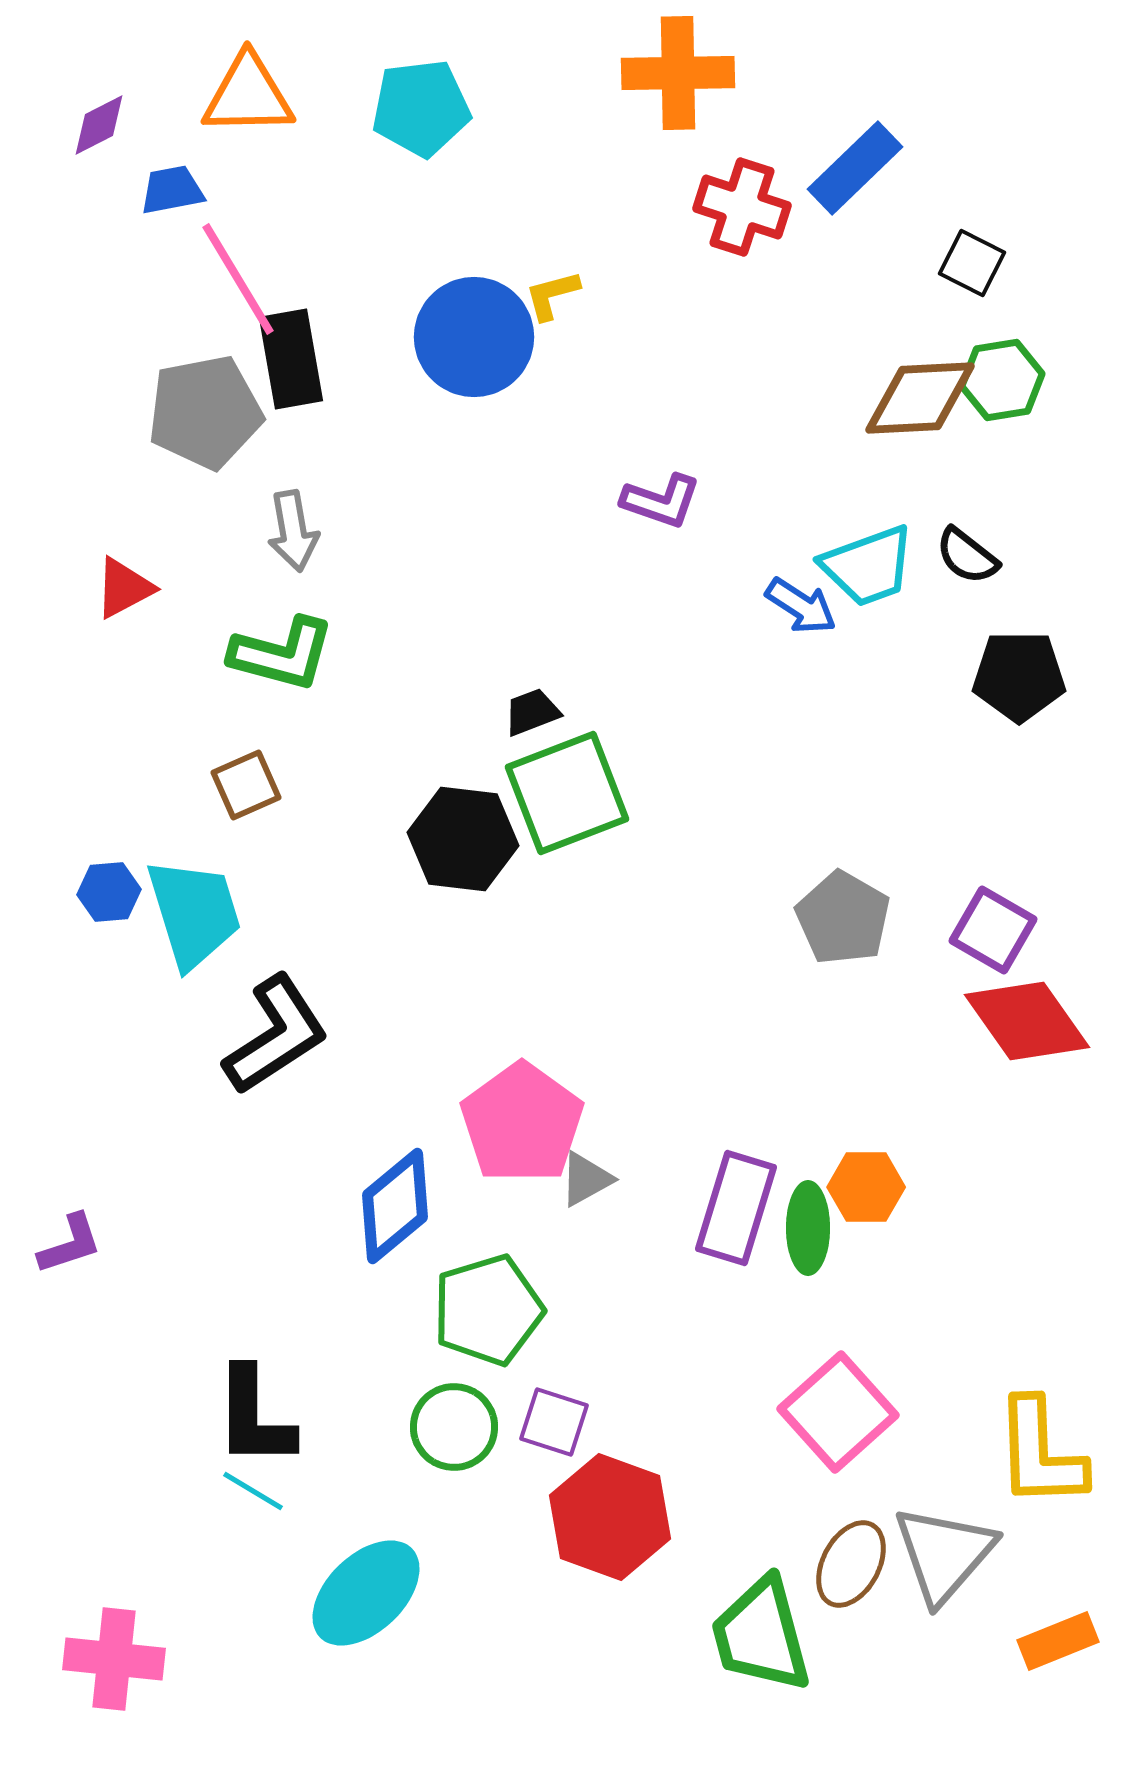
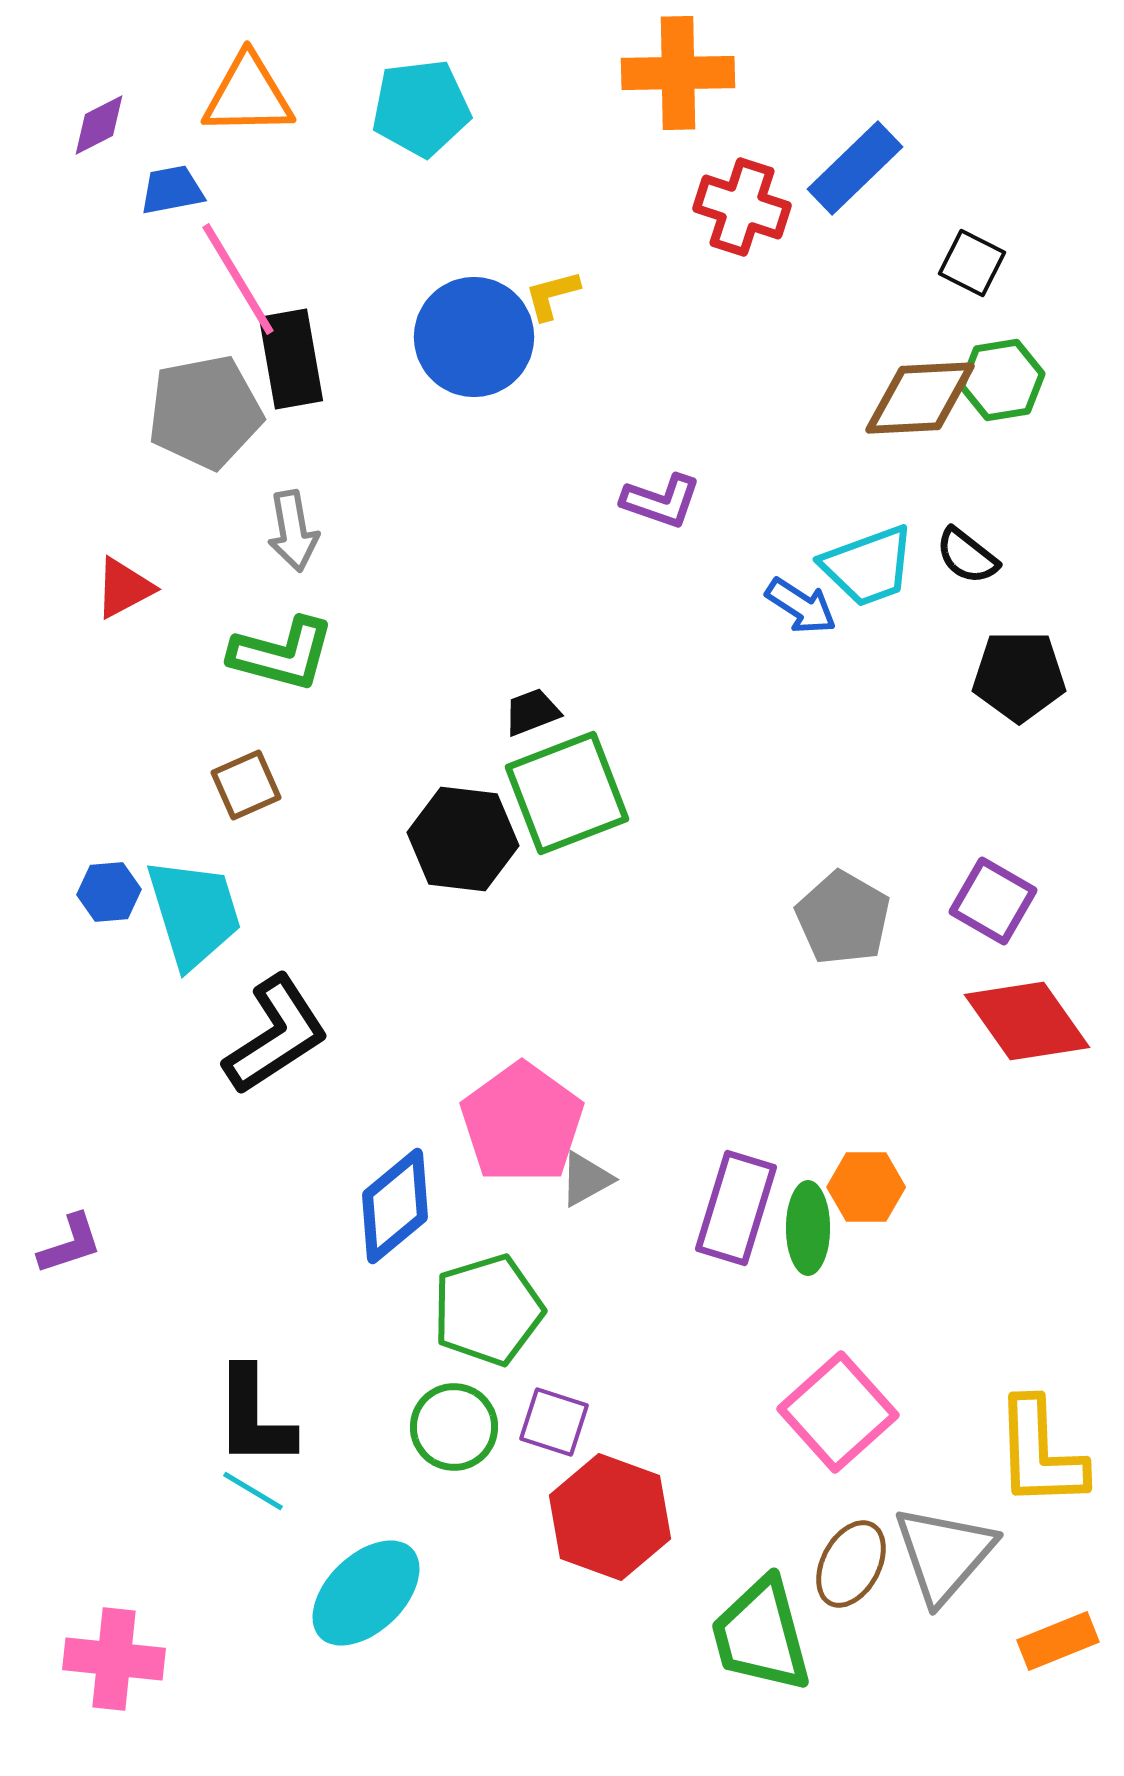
purple square at (993, 930): moved 29 px up
